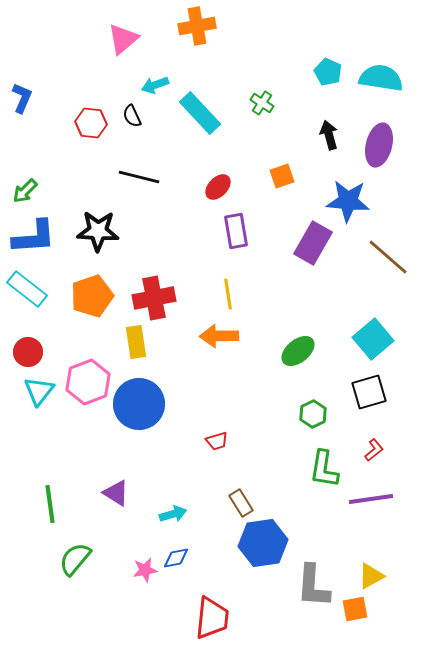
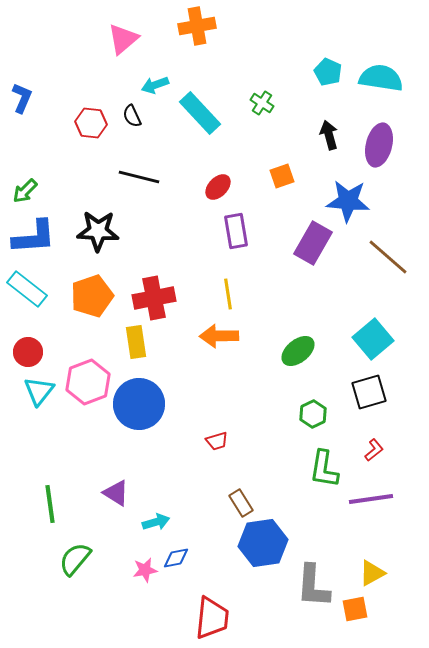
cyan arrow at (173, 514): moved 17 px left, 8 px down
yellow triangle at (371, 576): moved 1 px right, 3 px up
